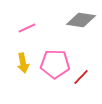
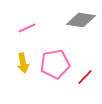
pink pentagon: rotated 12 degrees counterclockwise
red line: moved 4 px right
